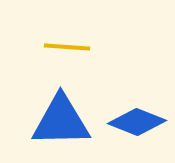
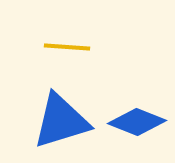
blue triangle: rotated 16 degrees counterclockwise
